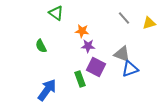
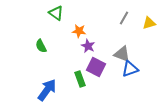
gray line: rotated 72 degrees clockwise
orange star: moved 3 px left
purple star: rotated 24 degrees clockwise
